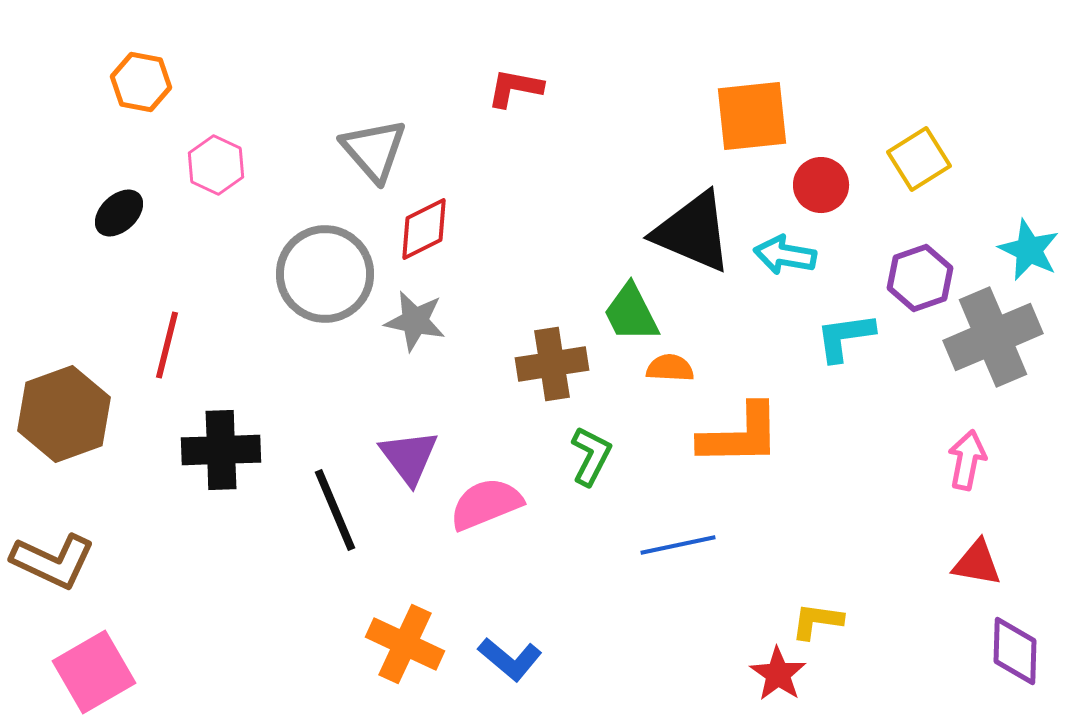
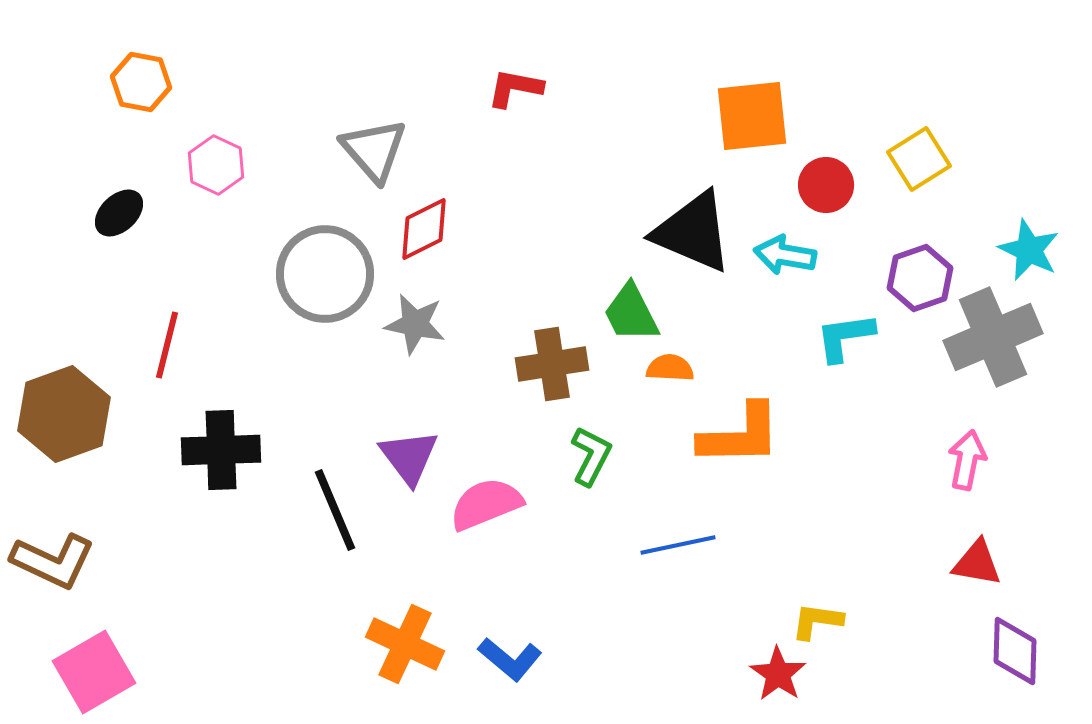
red circle: moved 5 px right
gray star: moved 3 px down
